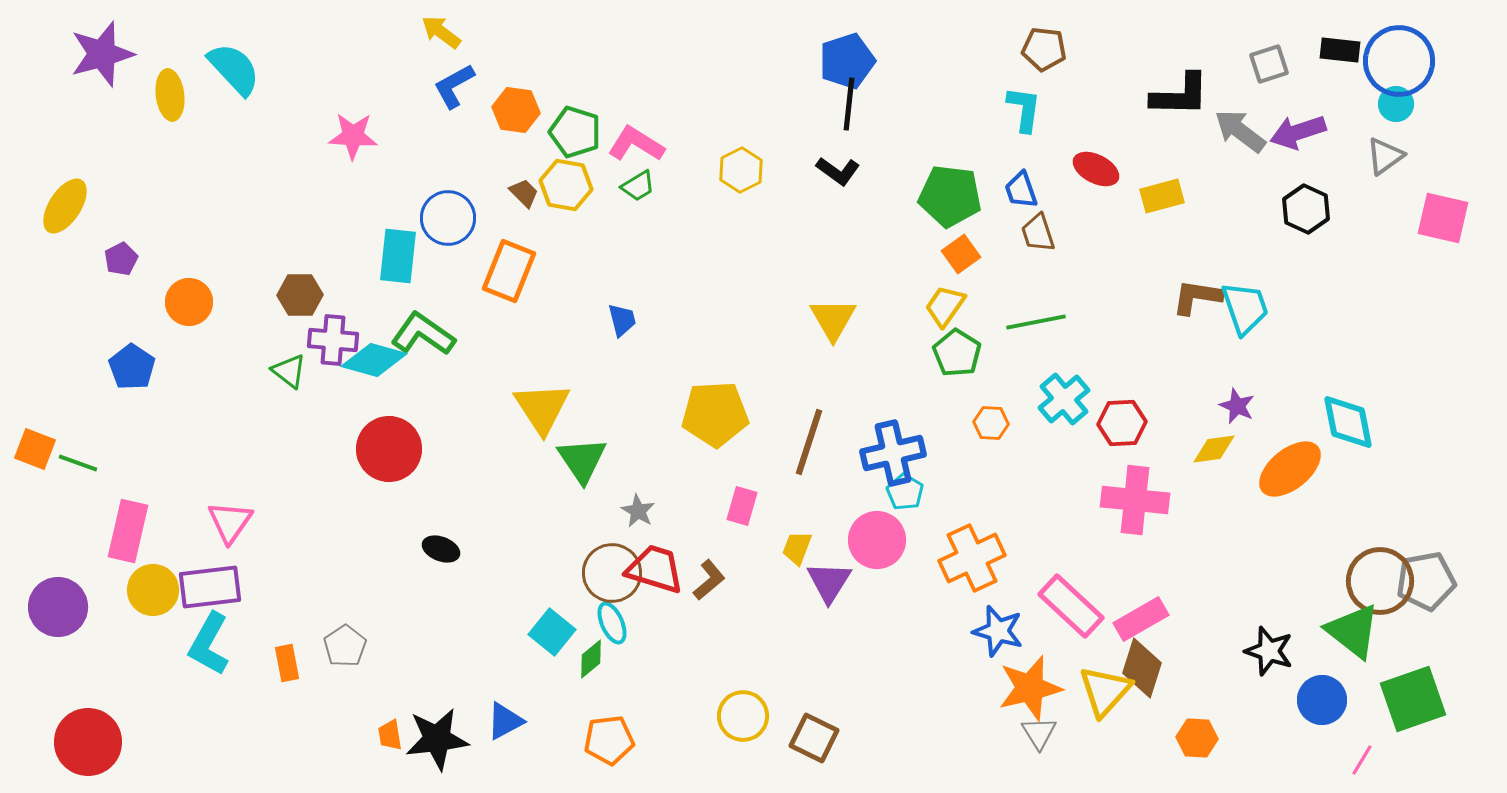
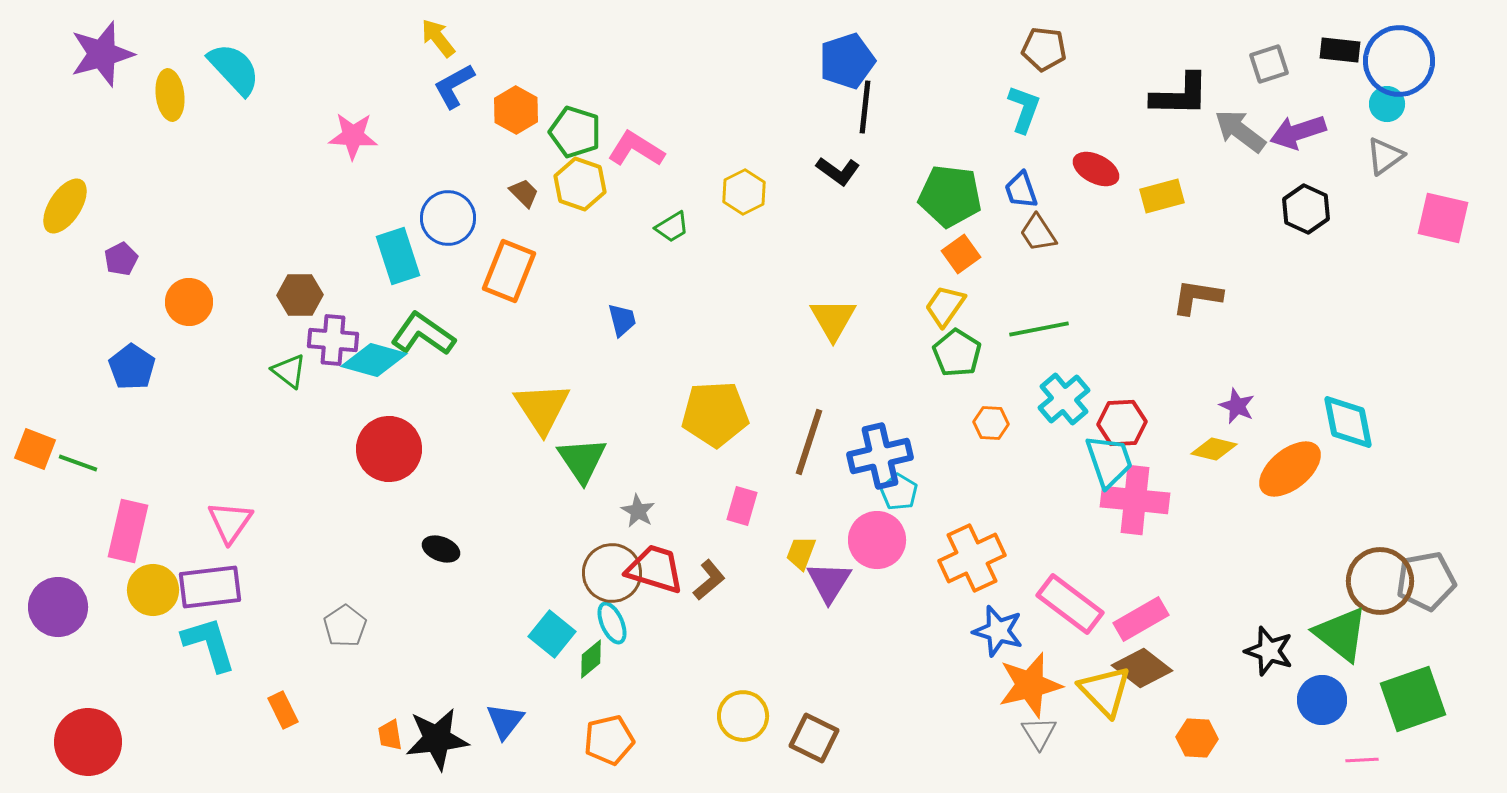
yellow arrow at (441, 32): moved 3 px left, 6 px down; rotated 15 degrees clockwise
black line at (849, 104): moved 16 px right, 3 px down
cyan circle at (1396, 104): moved 9 px left
cyan L-shape at (1024, 109): rotated 12 degrees clockwise
orange hexagon at (516, 110): rotated 21 degrees clockwise
pink L-shape at (636, 144): moved 5 px down
yellow hexagon at (741, 170): moved 3 px right, 22 px down
yellow hexagon at (566, 185): moved 14 px right, 1 px up; rotated 9 degrees clockwise
green trapezoid at (638, 186): moved 34 px right, 41 px down
brown trapezoid at (1038, 233): rotated 15 degrees counterclockwise
cyan rectangle at (398, 256): rotated 24 degrees counterclockwise
cyan trapezoid at (1245, 308): moved 136 px left, 153 px down
green line at (1036, 322): moved 3 px right, 7 px down
yellow diamond at (1214, 449): rotated 21 degrees clockwise
blue cross at (893, 453): moved 13 px left, 3 px down
cyan pentagon at (905, 492): moved 6 px left
yellow trapezoid at (797, 548): moved 4 px right, 5 px down
pink rectangle at (1071, 606): moved 1 px left, 2 px up; rotated 6 degrees counterclockwise
green triangle at (1353, 631): moved 12 px left, 3 px down
cyan square at (552, 632): moved 2 px down
cyan L-shape at (209, 644): rotated 134 degrees clockwise
gray pentagon at (345, 646): moved 20 px up
orange rectangle at (287, 663): moved 4 px left, 47 px down; rotated 15 degrees counterclockwise
brown diamond at (1142, 668): rotated 70 degrees counterclockwise
orange star at (1030, 688): moved 3 px up
yellow triangle at (1105, 691): rotated 26 degrees counterclockwise
blue triangle at (505, 721): rotated 24 degrees counterclockwise
orange pentagon at (609, 740): rotated 6 degrees counterclockwise
pink line at (1362, 760): rotated 56 degrees clockwise
